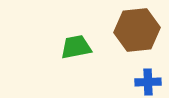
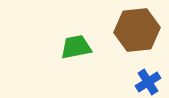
blue cross: rotated 30 degrees counterclockwise
